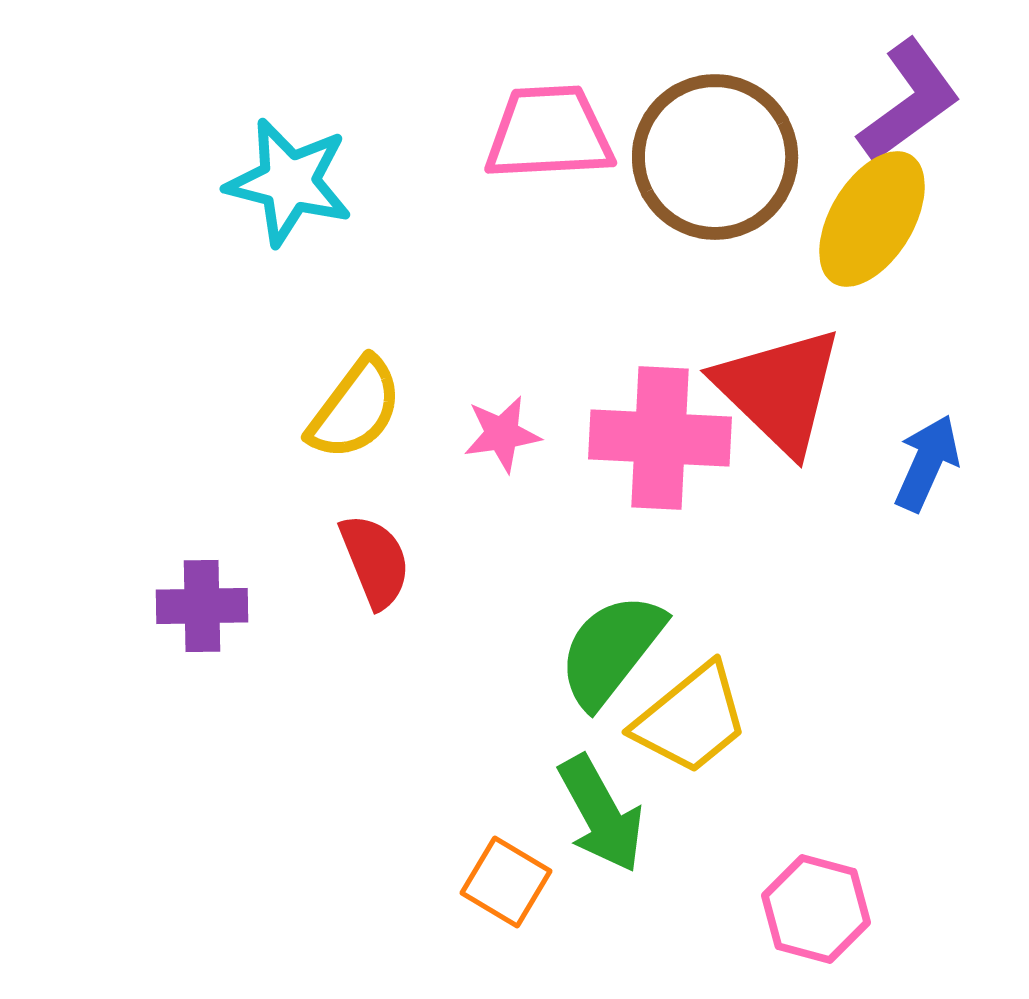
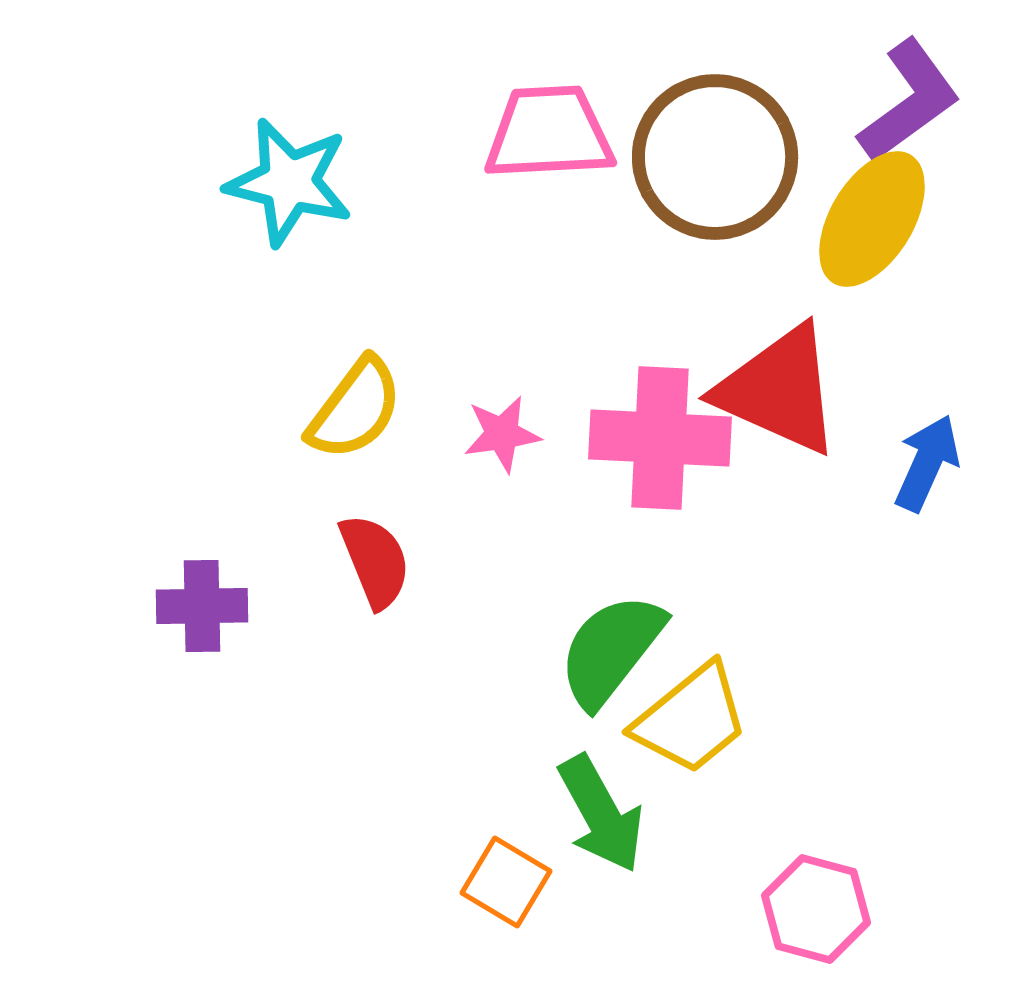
red triangle: rotated 20 degrees counterclockwise
